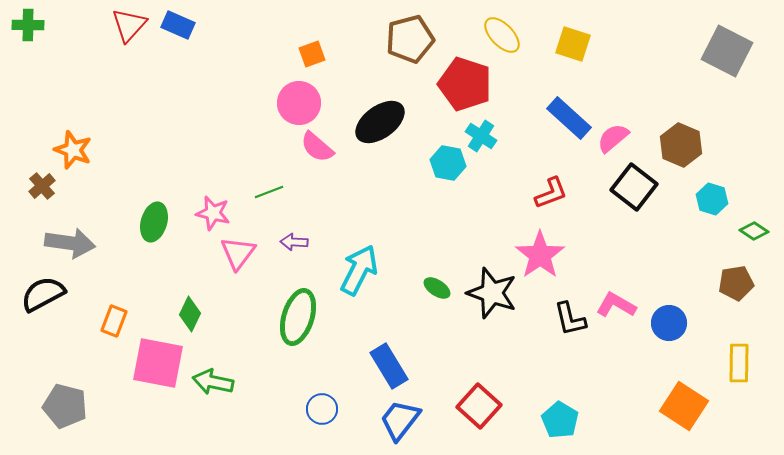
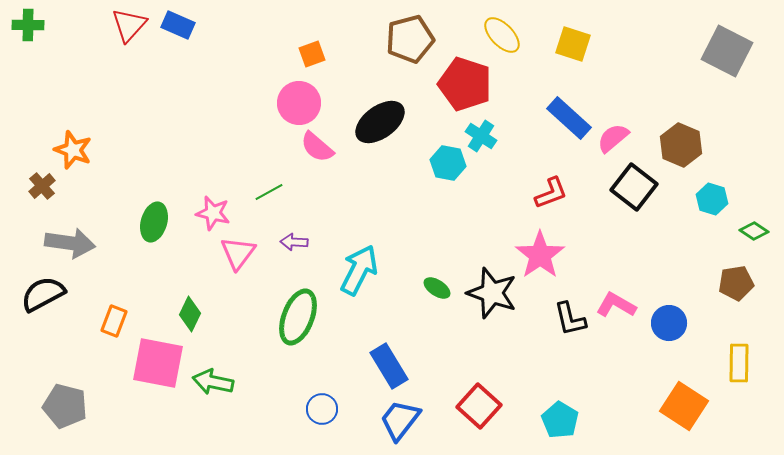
green line at (269, 192): rotated 8 degrees counterclockwise
green ellipse at (298, 317): rotated 4 degrees clockwise
